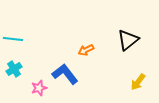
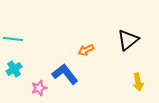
yellow arrow: rotated 48 degrees counterclockwise
